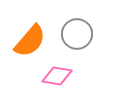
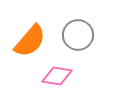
gray circle: moved 1 px right, 1 px down
